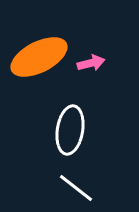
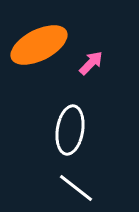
orange ellipse: moved 12 px up
pink arrow: rotated 32 degrees counterclockwise
